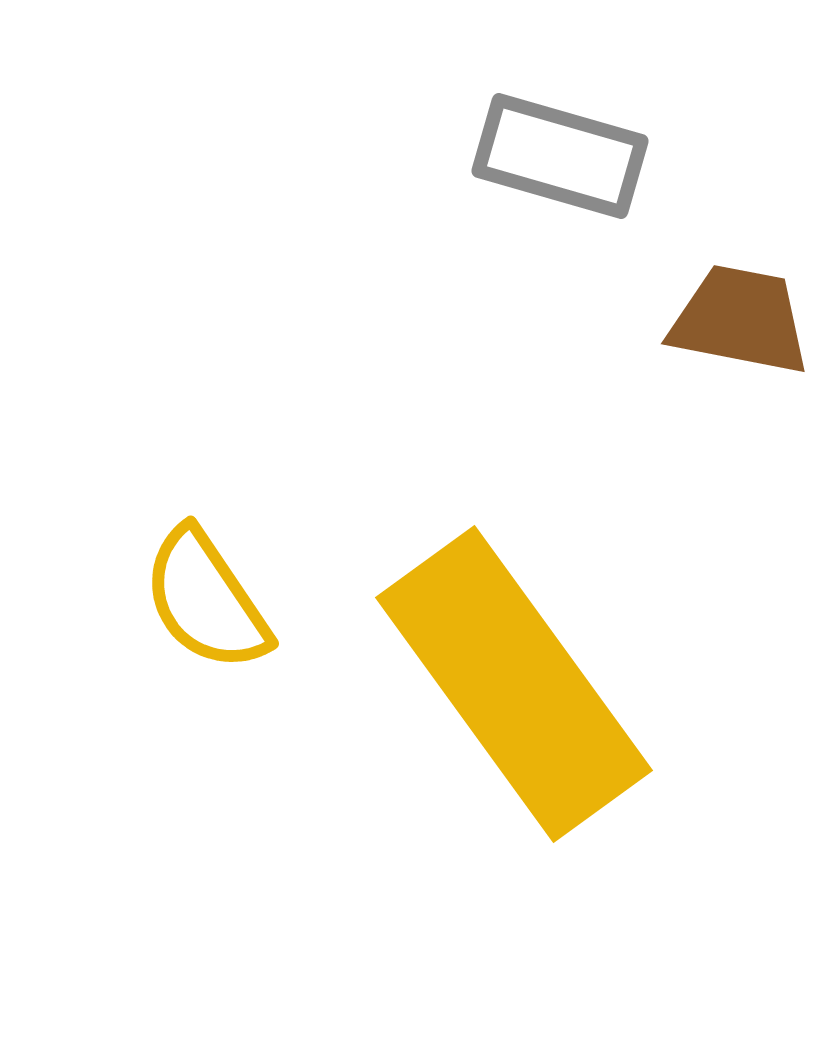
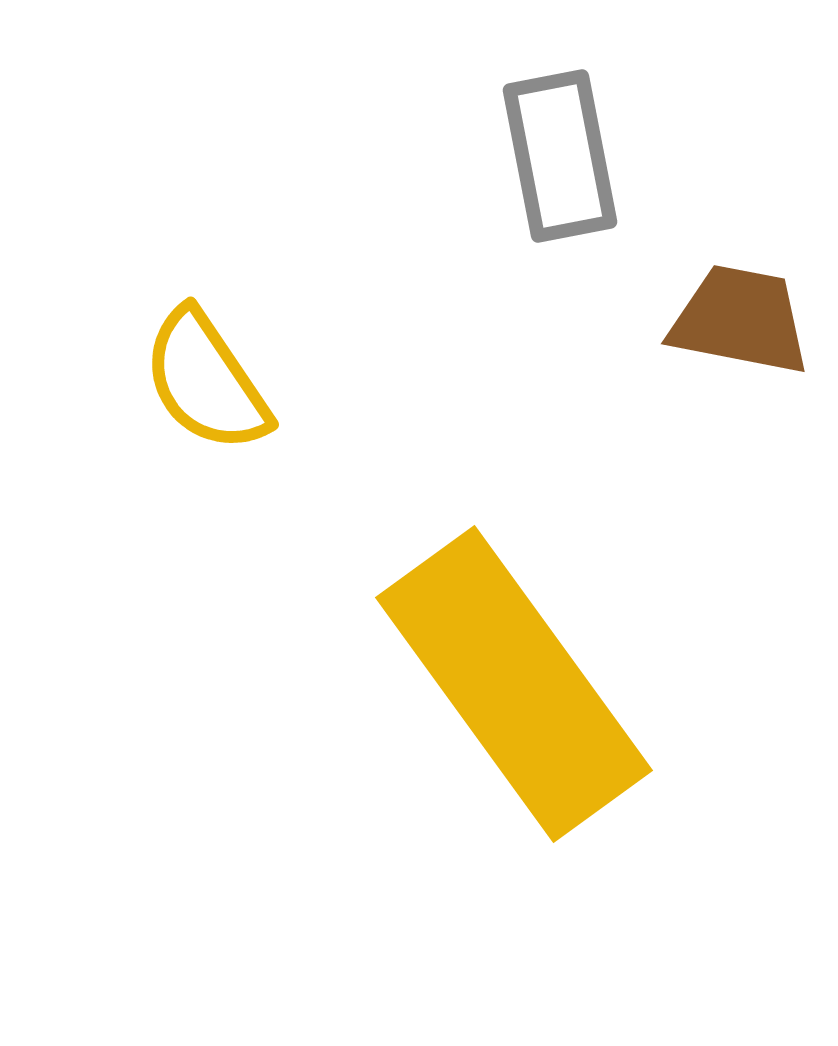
gray rectangle: rotated 63 degrees clockwise
yellow semicircle: moved 219 px up
